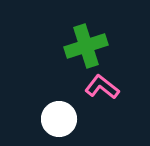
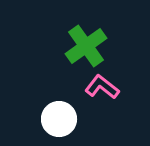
green cross: rotated 18 degrees counterclockwise
